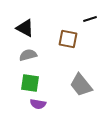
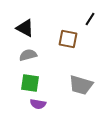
black line: rotated 40 degrees counterclockwise
gray trapezoid: rotated 35 degrees counterclockwise
